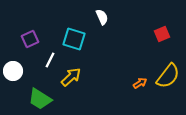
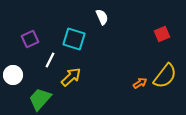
white circle: moved 4 px down
yellow semicircle: moved 3 px left
green trapezoid: rotated 100 degrees clockwise
